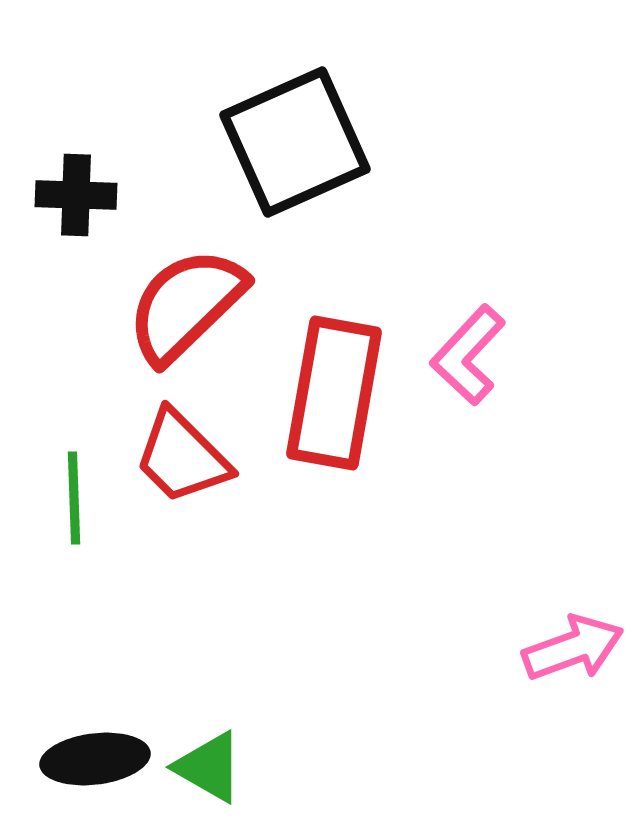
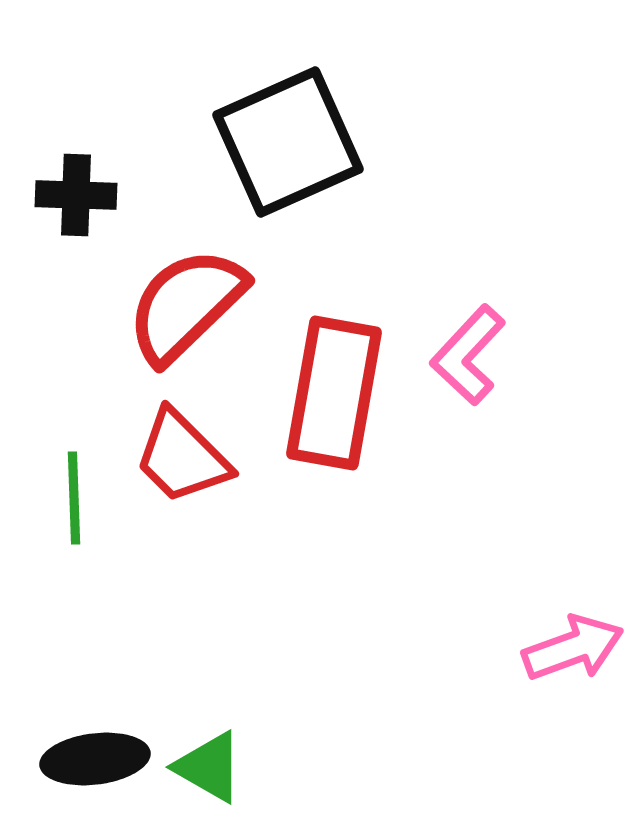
black square: moved 7 px left
